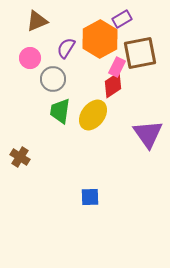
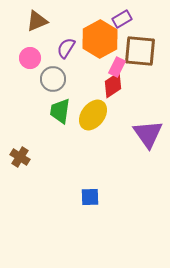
brown square: moved 2 px up; rotated 16 degrees clockwise
